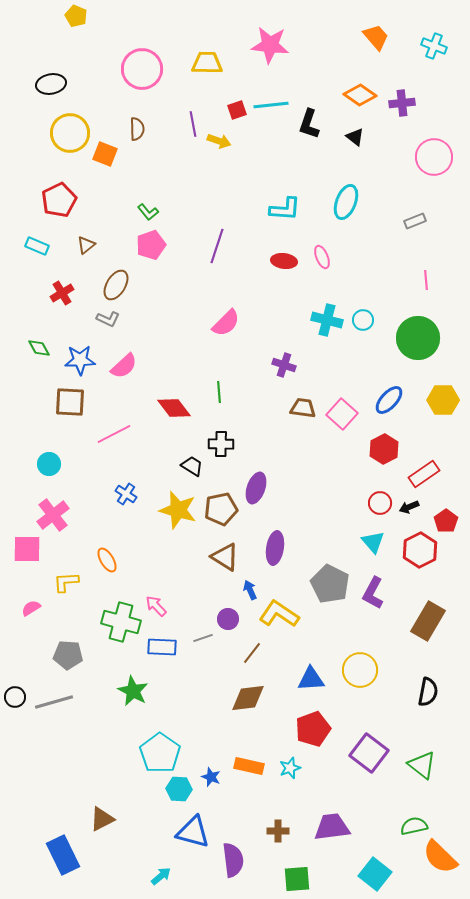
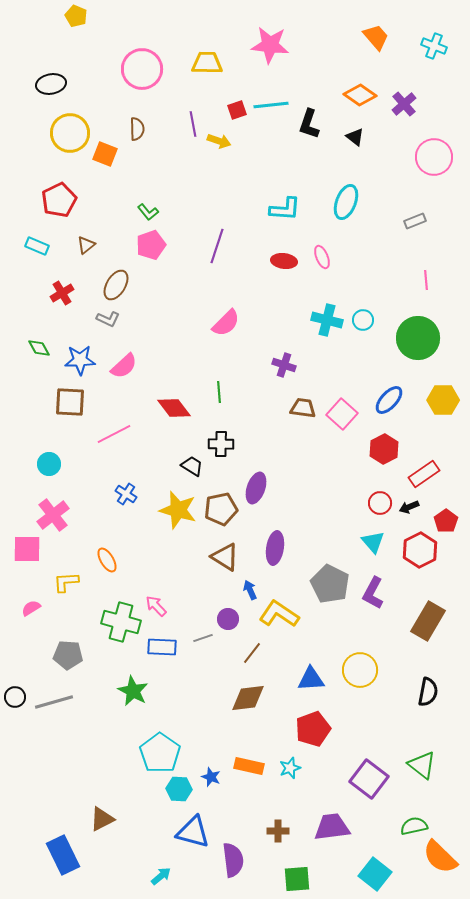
purple cross at (402, 103): moved 2 px right, 1 px down; rotated 35 degrees counterclockwise
purple square at (369, 753): moved 26 px down
